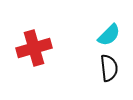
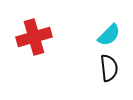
red cross: moved 11 px up
